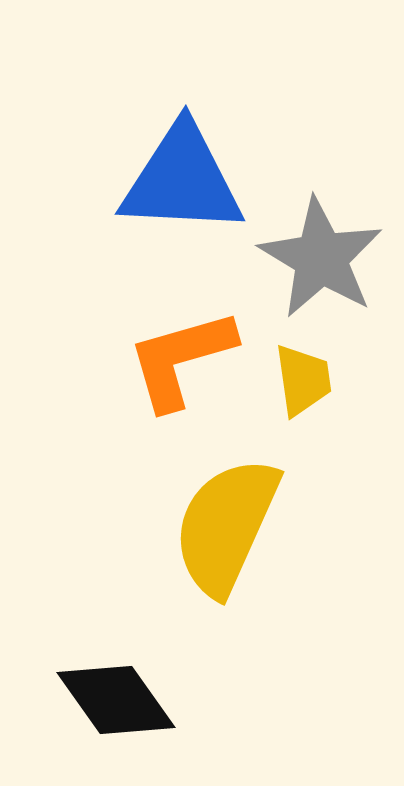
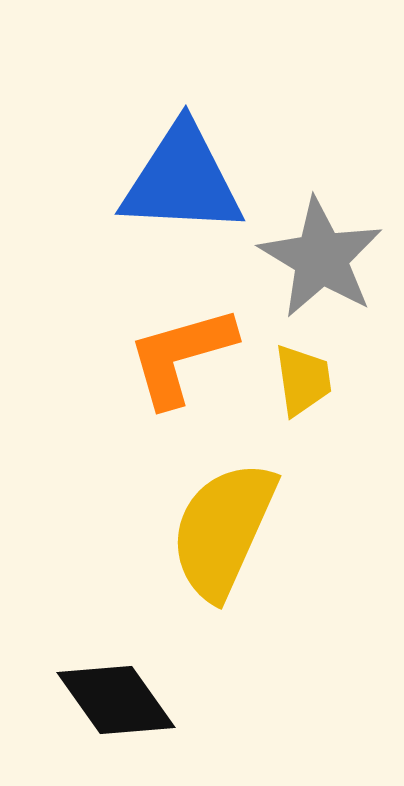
orange L-shape: moved 3 px up
yellow semicircle: moved 3 px left, 4 px down
